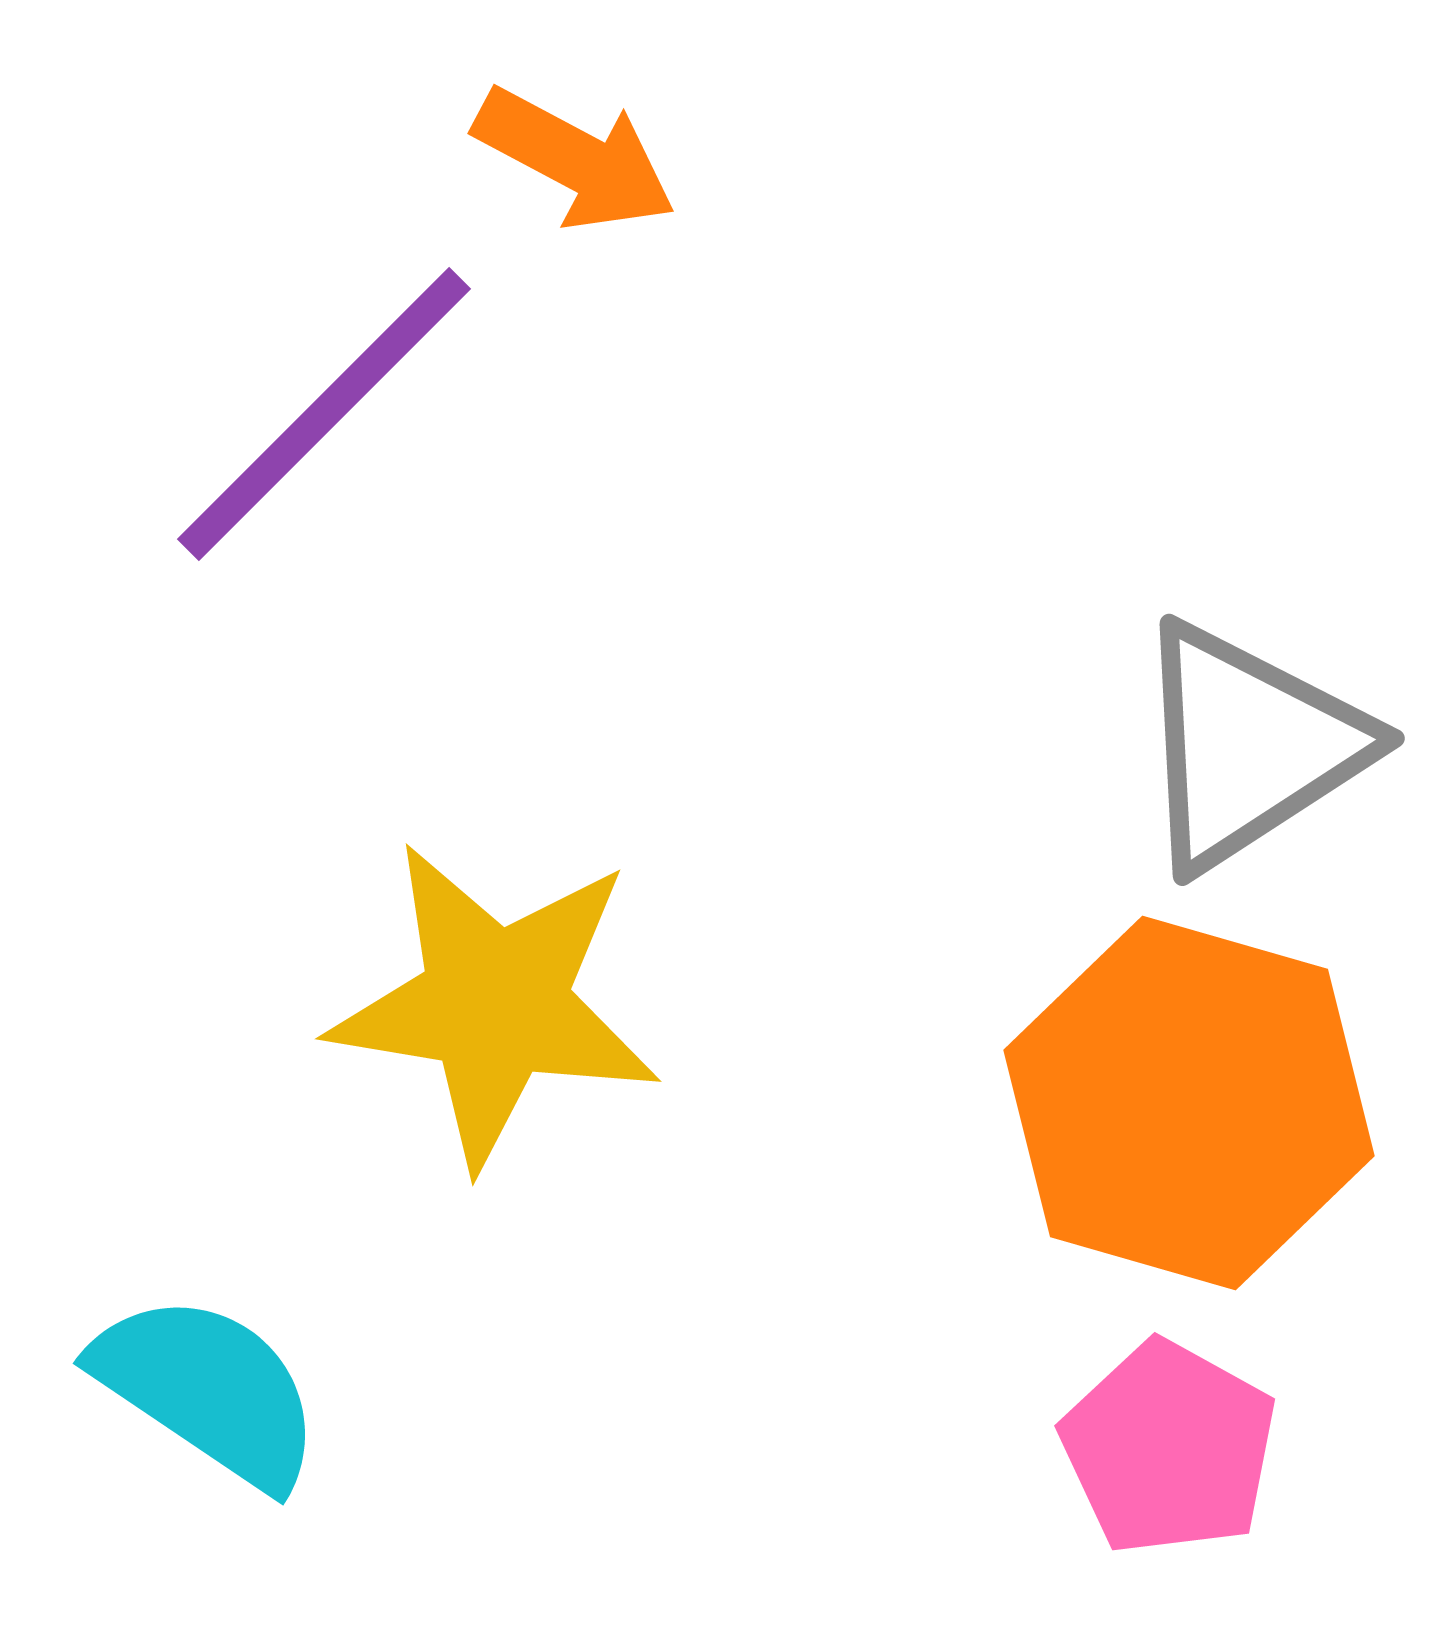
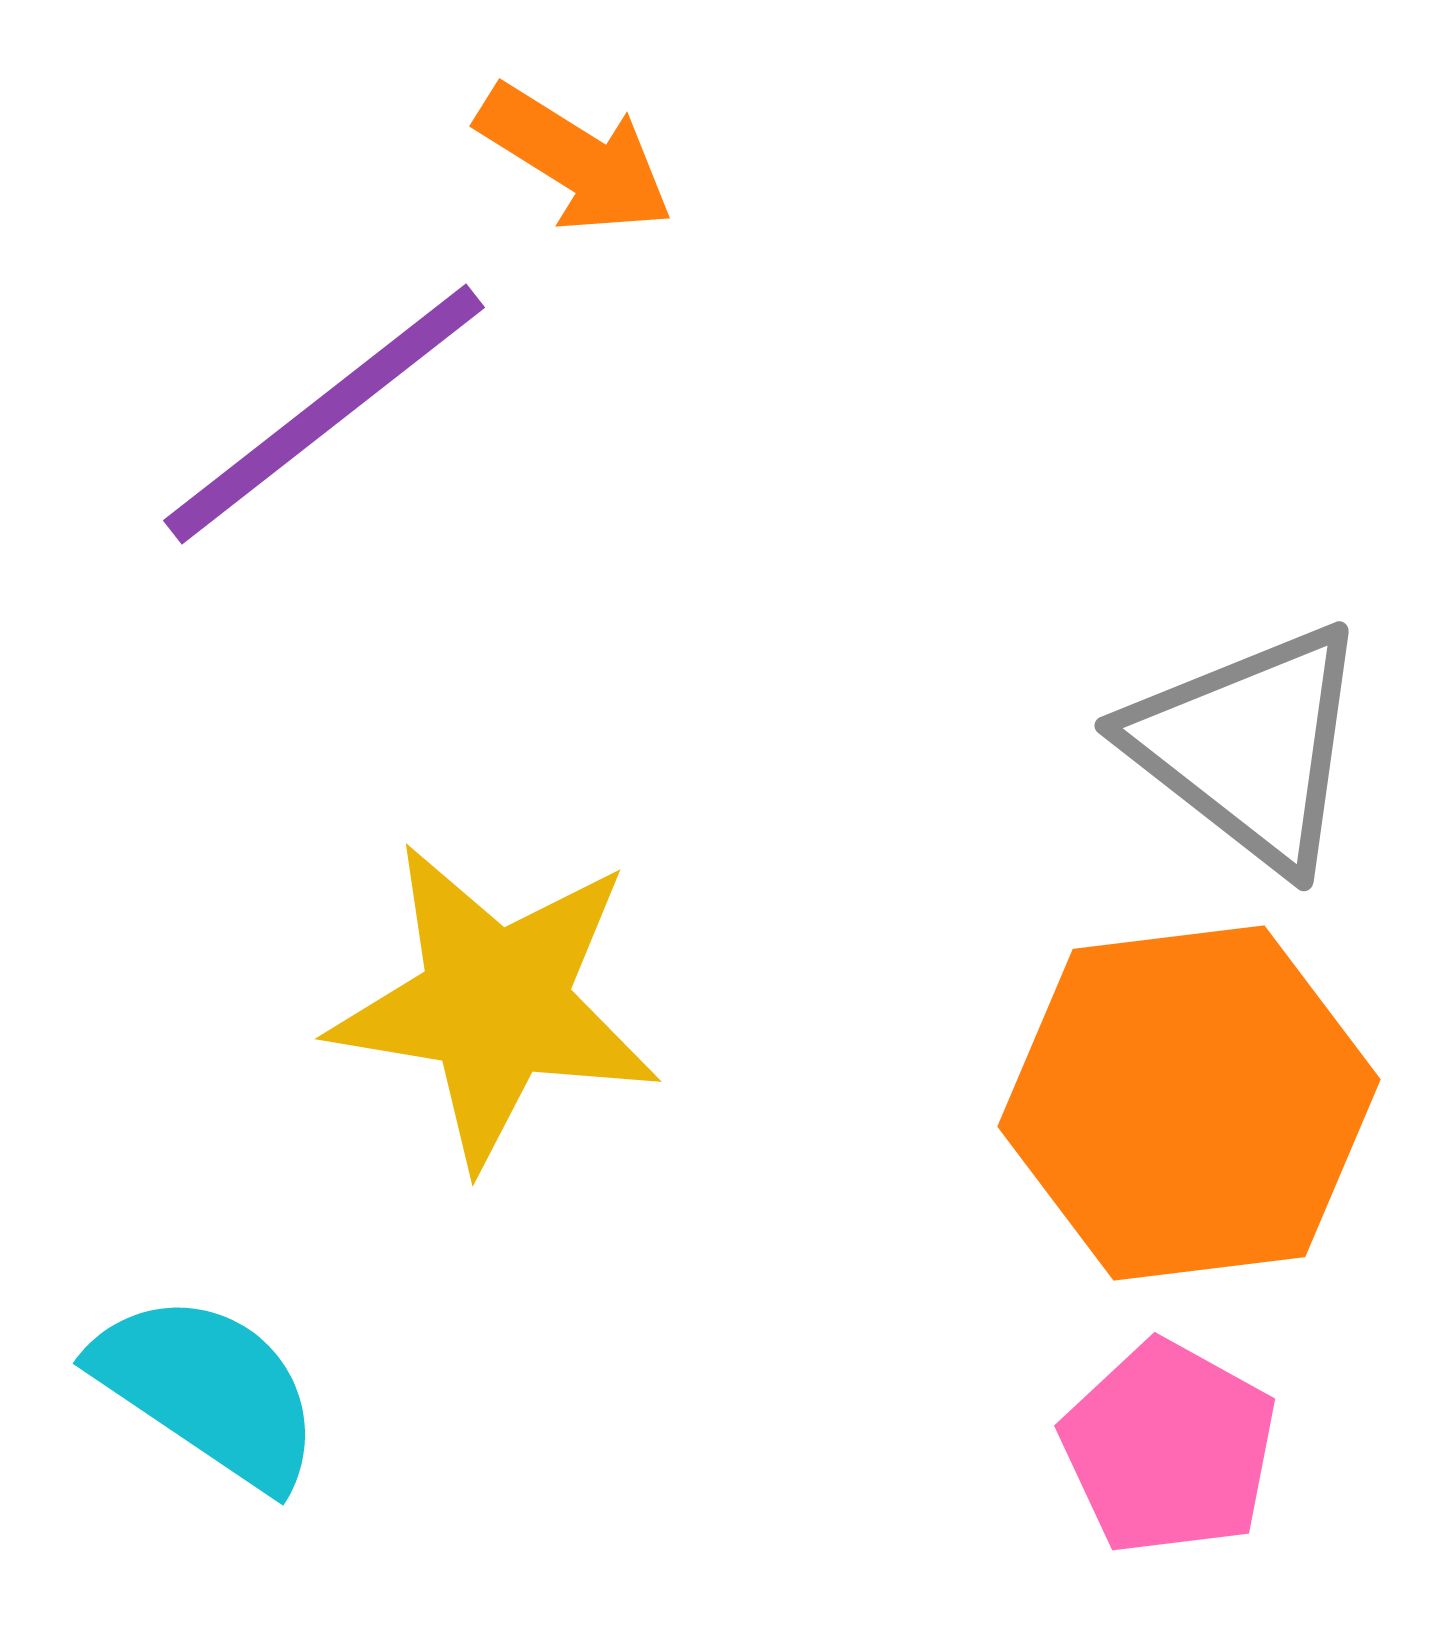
orange arrow: rotated 4 degrees clockwise
purple line: rotated 7 degrees clockwise
gray triangle: rotated 49 degrees counterclockwise
orange hexagon: rotated 23 degrees counterclockwise
